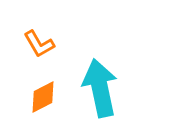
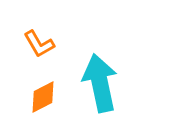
cyan arrow: moved 5 px up
